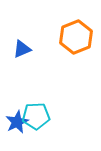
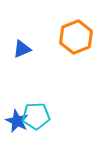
blue star: moved 1 px up; rotated 20 degrees counterclockwise
